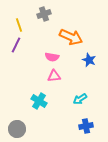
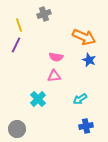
orange arrow: moved 13 px right
pink semicircle: moved 4 px right
cyan cross: moved 1 px left, 2 px up; rotated 14 degrees clockwise
